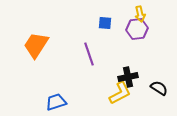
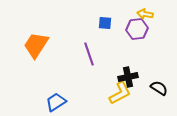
yellow arrow: moved 5 px right; rotated 112 degrees clockwise
blue trapezoid: rotated 15 degrees counterclockwise
